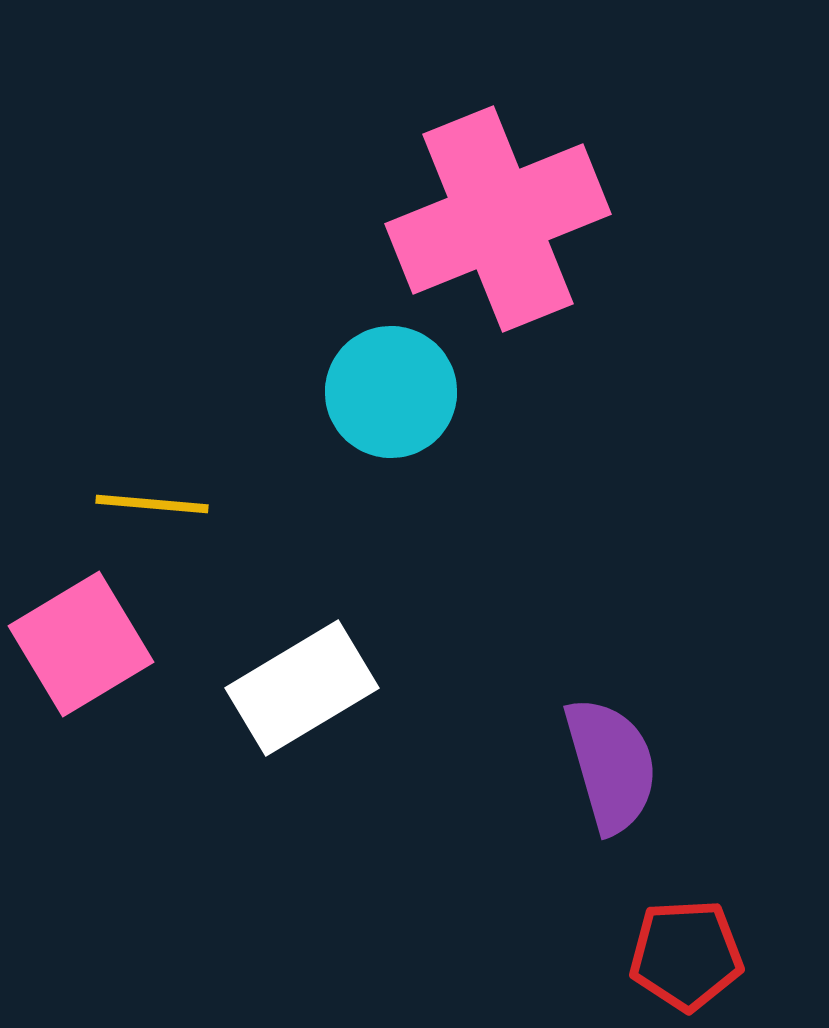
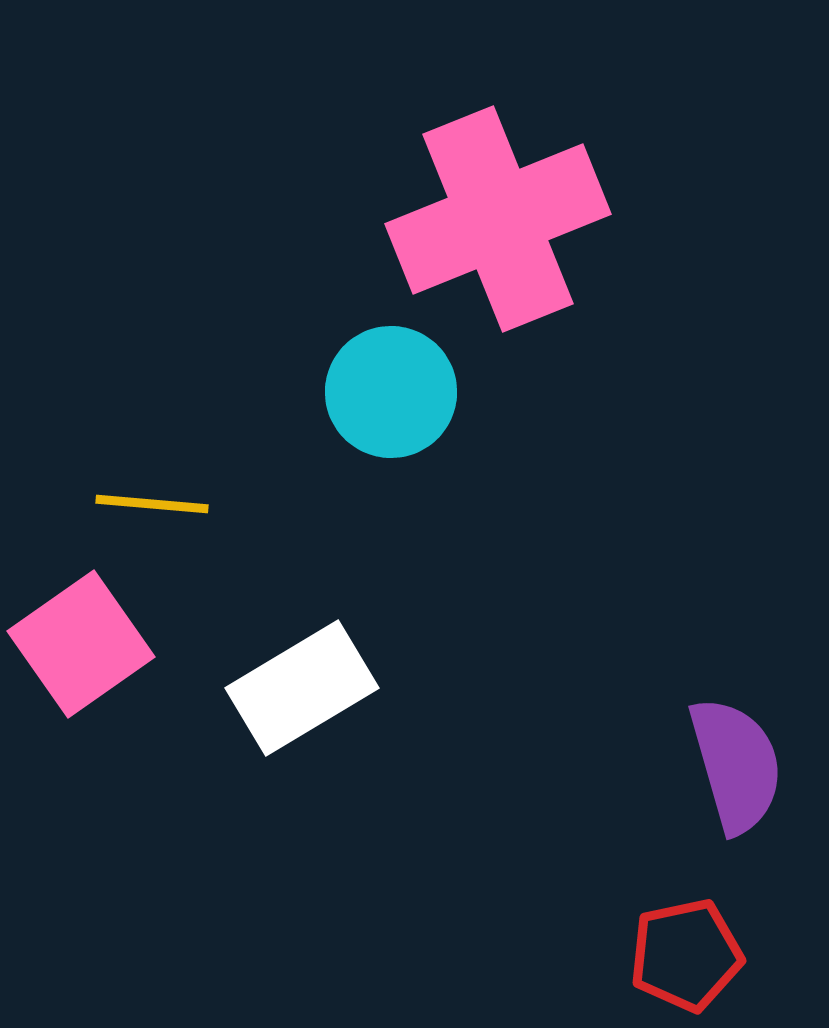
pink square: rotated 4 degrees counterclockwise
purple semicircle: moved 125 px right
red pentagon: rotated 9 degrees counterclockwise
